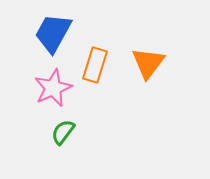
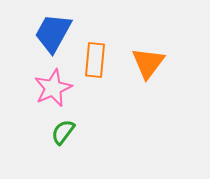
orange rectangle: moved 5 px up; rotated 12 degrees counterclockwise
